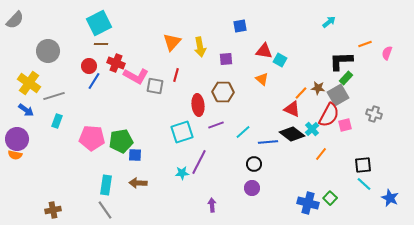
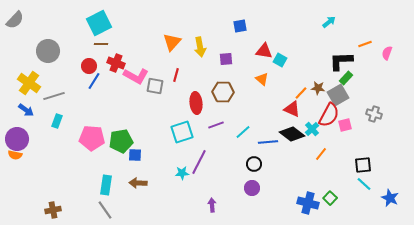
red ellipse at (198, 105): moved 2 px left, 2 px up
